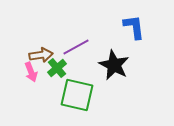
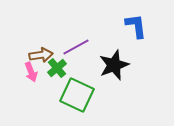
blue L-shape: moved 2 px right, 1 px up
black star: rotated 24 degrees clockwise
green square: rotated 12 degrees clockwise
